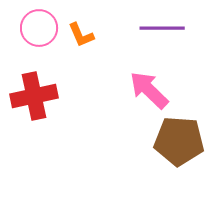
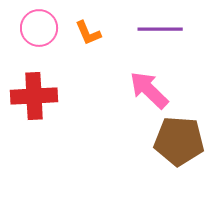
purple line: moved 2 px left, 1 px down
orange L-shape: moved 7 px right, 2 px up
red cross: rotated 9 degrees clockwise
